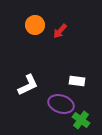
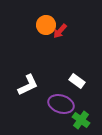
orange circle: moved 11 px right
white rectangle: rotated 28 degrees clockwise
